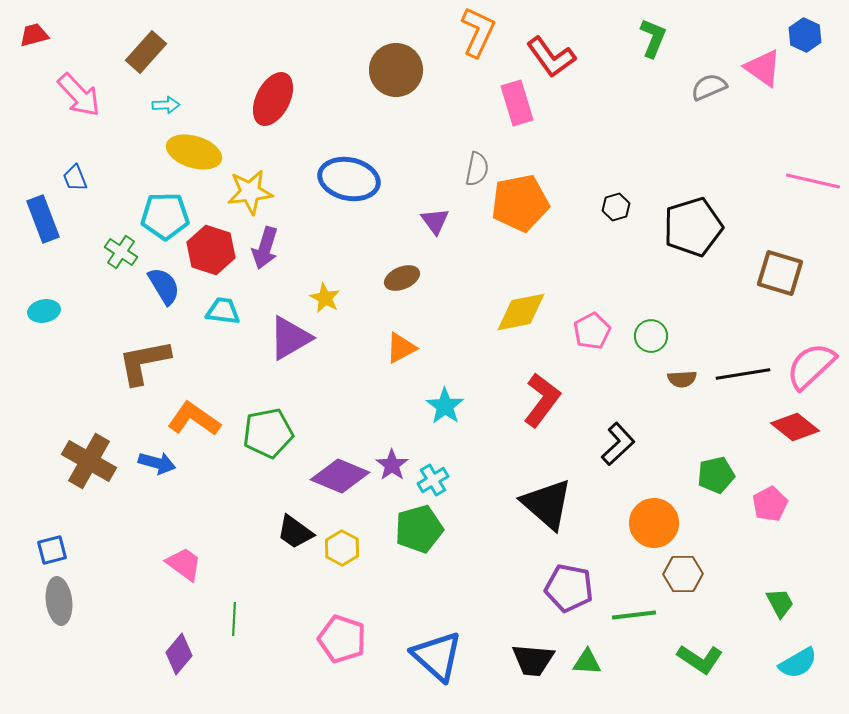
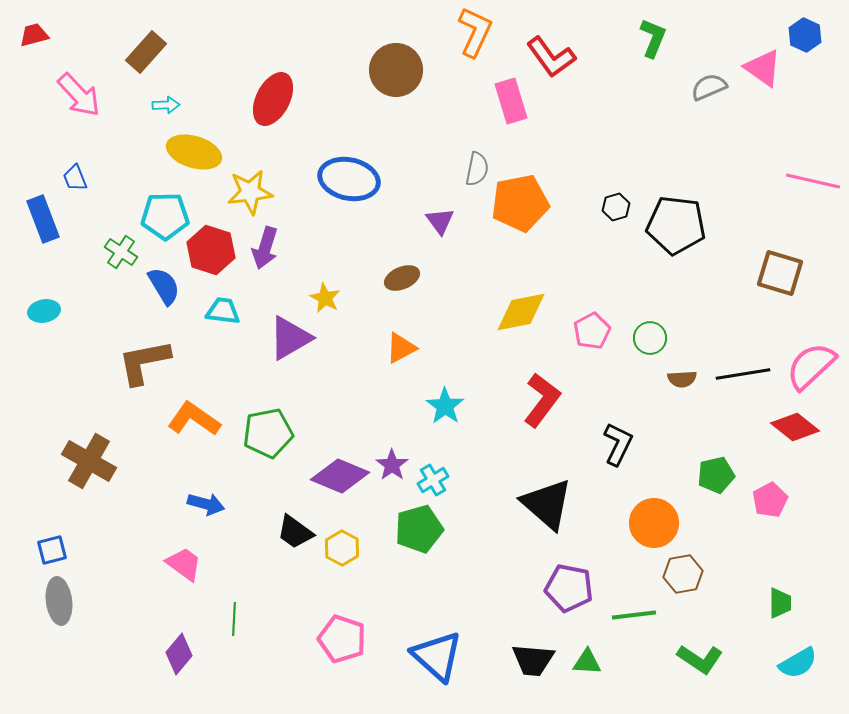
orange L-shape at (478, 32): moved 3 px left
pink rectangle at (517, 103): moved 6 px left, 2 px up
purple triangle at (435, 221): moved 5 px right
black pentagon at (693, 227): moved 17 px left, 2 px up; rotated 24 degrees clockwise
green circle at (651, 336): moved 1 px left, 2 px down
black L-shape at (618, 444): rotated 21 degrees counterclockwise
blue arrow at (157, 463): moved 49 px right, 41 px down
pink pentagon at (770, 504): moved 4 px up
brown hexagon at (683, 574): rotated 9 degrees counterclockwise
green trapezoid at (780, 603): rotated 28 degrees clockwise
